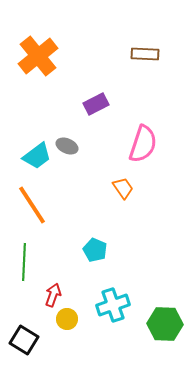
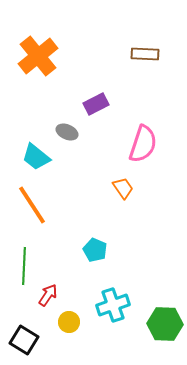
gray ellipse: moved 14 px up
cyan trapezoid: moved 1 px left, 1 px down; rotated 76 degrees clockwise
green line: moved 4 px down
red arrow: moved 5 px left; rotated 15 degrees clockwise
yellow circle: moved 2 px right, 3 px down
